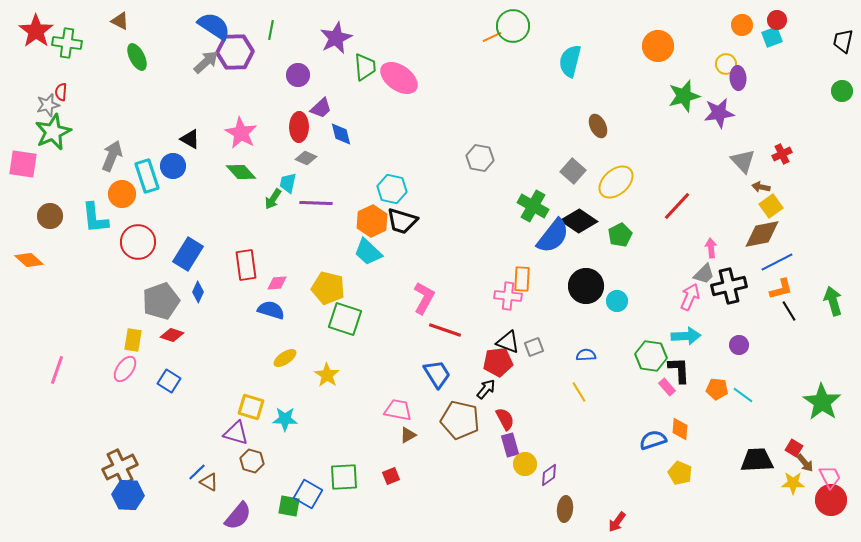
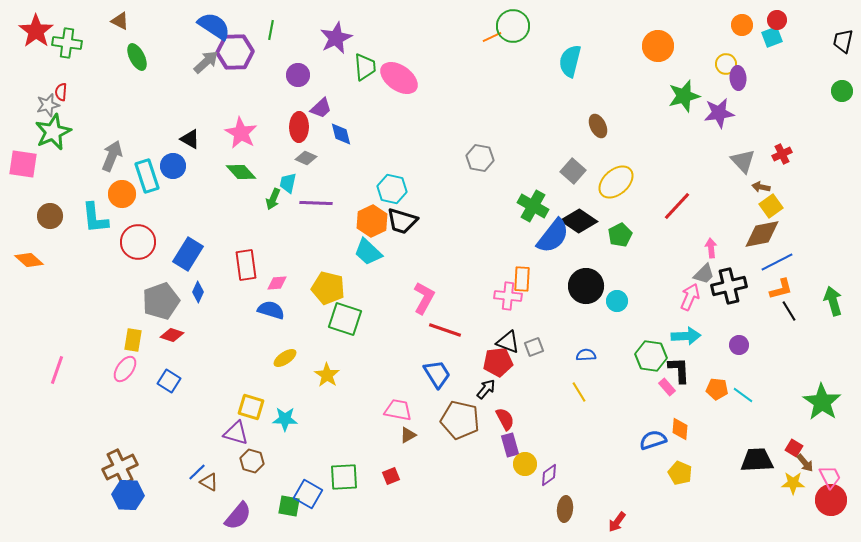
green arrow at (273, 199): rotated 10 degrees counterclockwise
